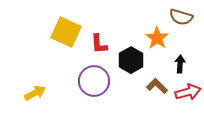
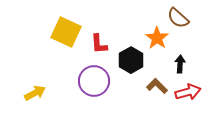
brown semicircle: moved 3 px left, 1 px down; rotated 25 degrees clockwise
